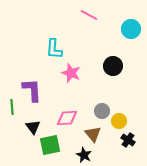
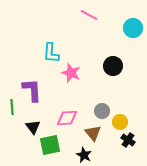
cyan circle: moved 2 px right, 1 px up
cyan L-shape: moved 3 px left, 4 px down
yellow circle: moved 1 px right, 1 px down
brown triangle: moved 1 px up
